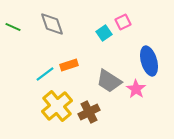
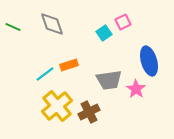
gray trapezoid: moved 1 px up; rotated 40 degrees counterclockwise
